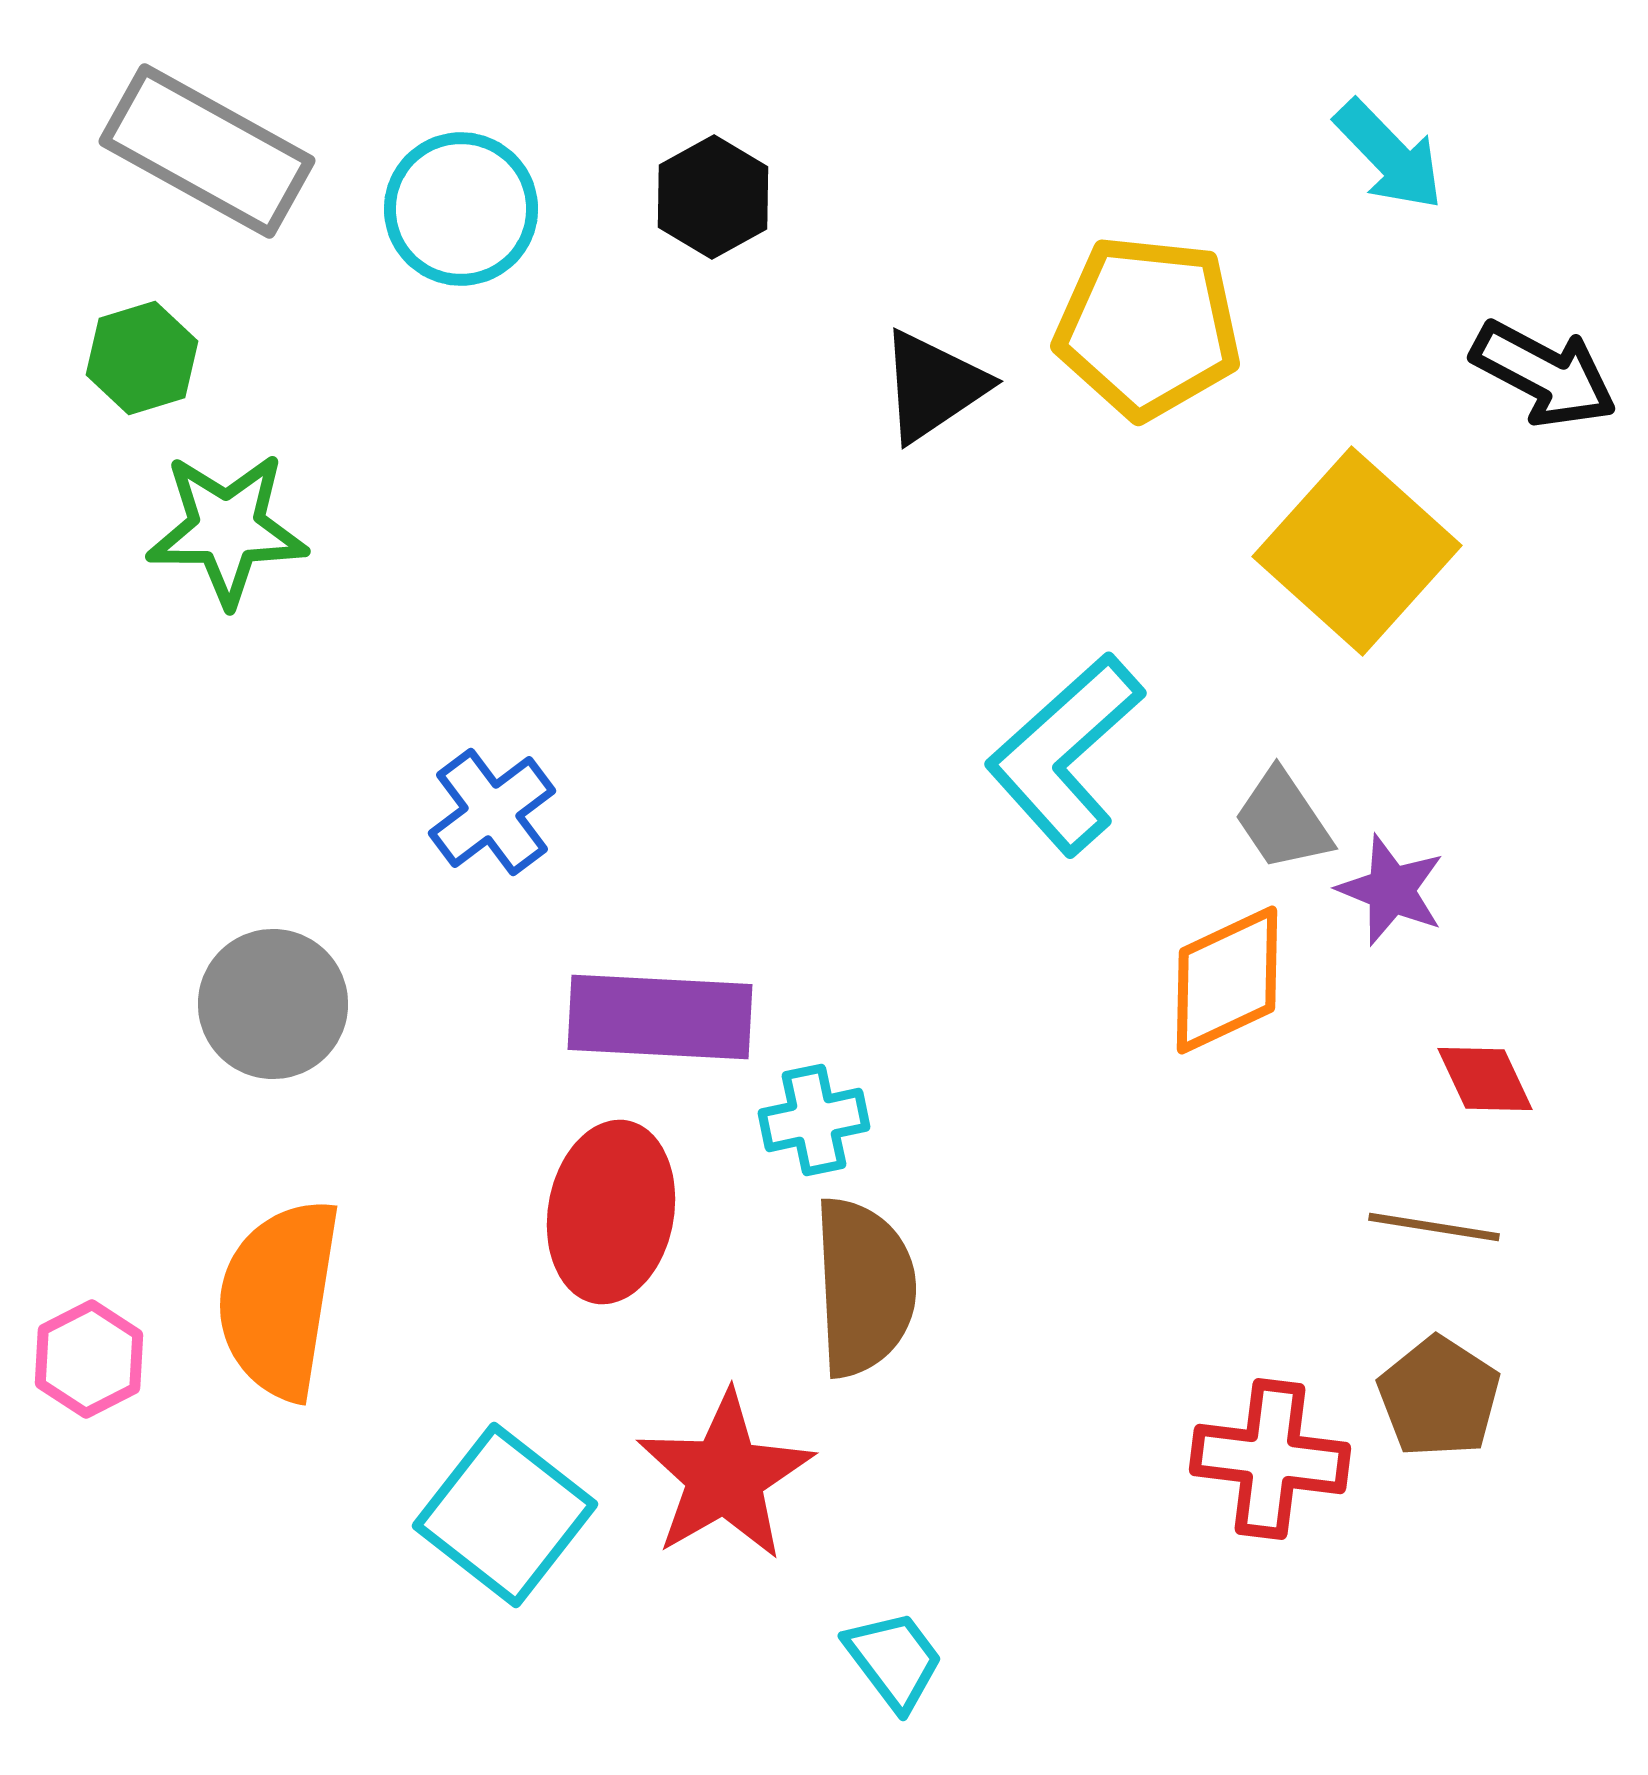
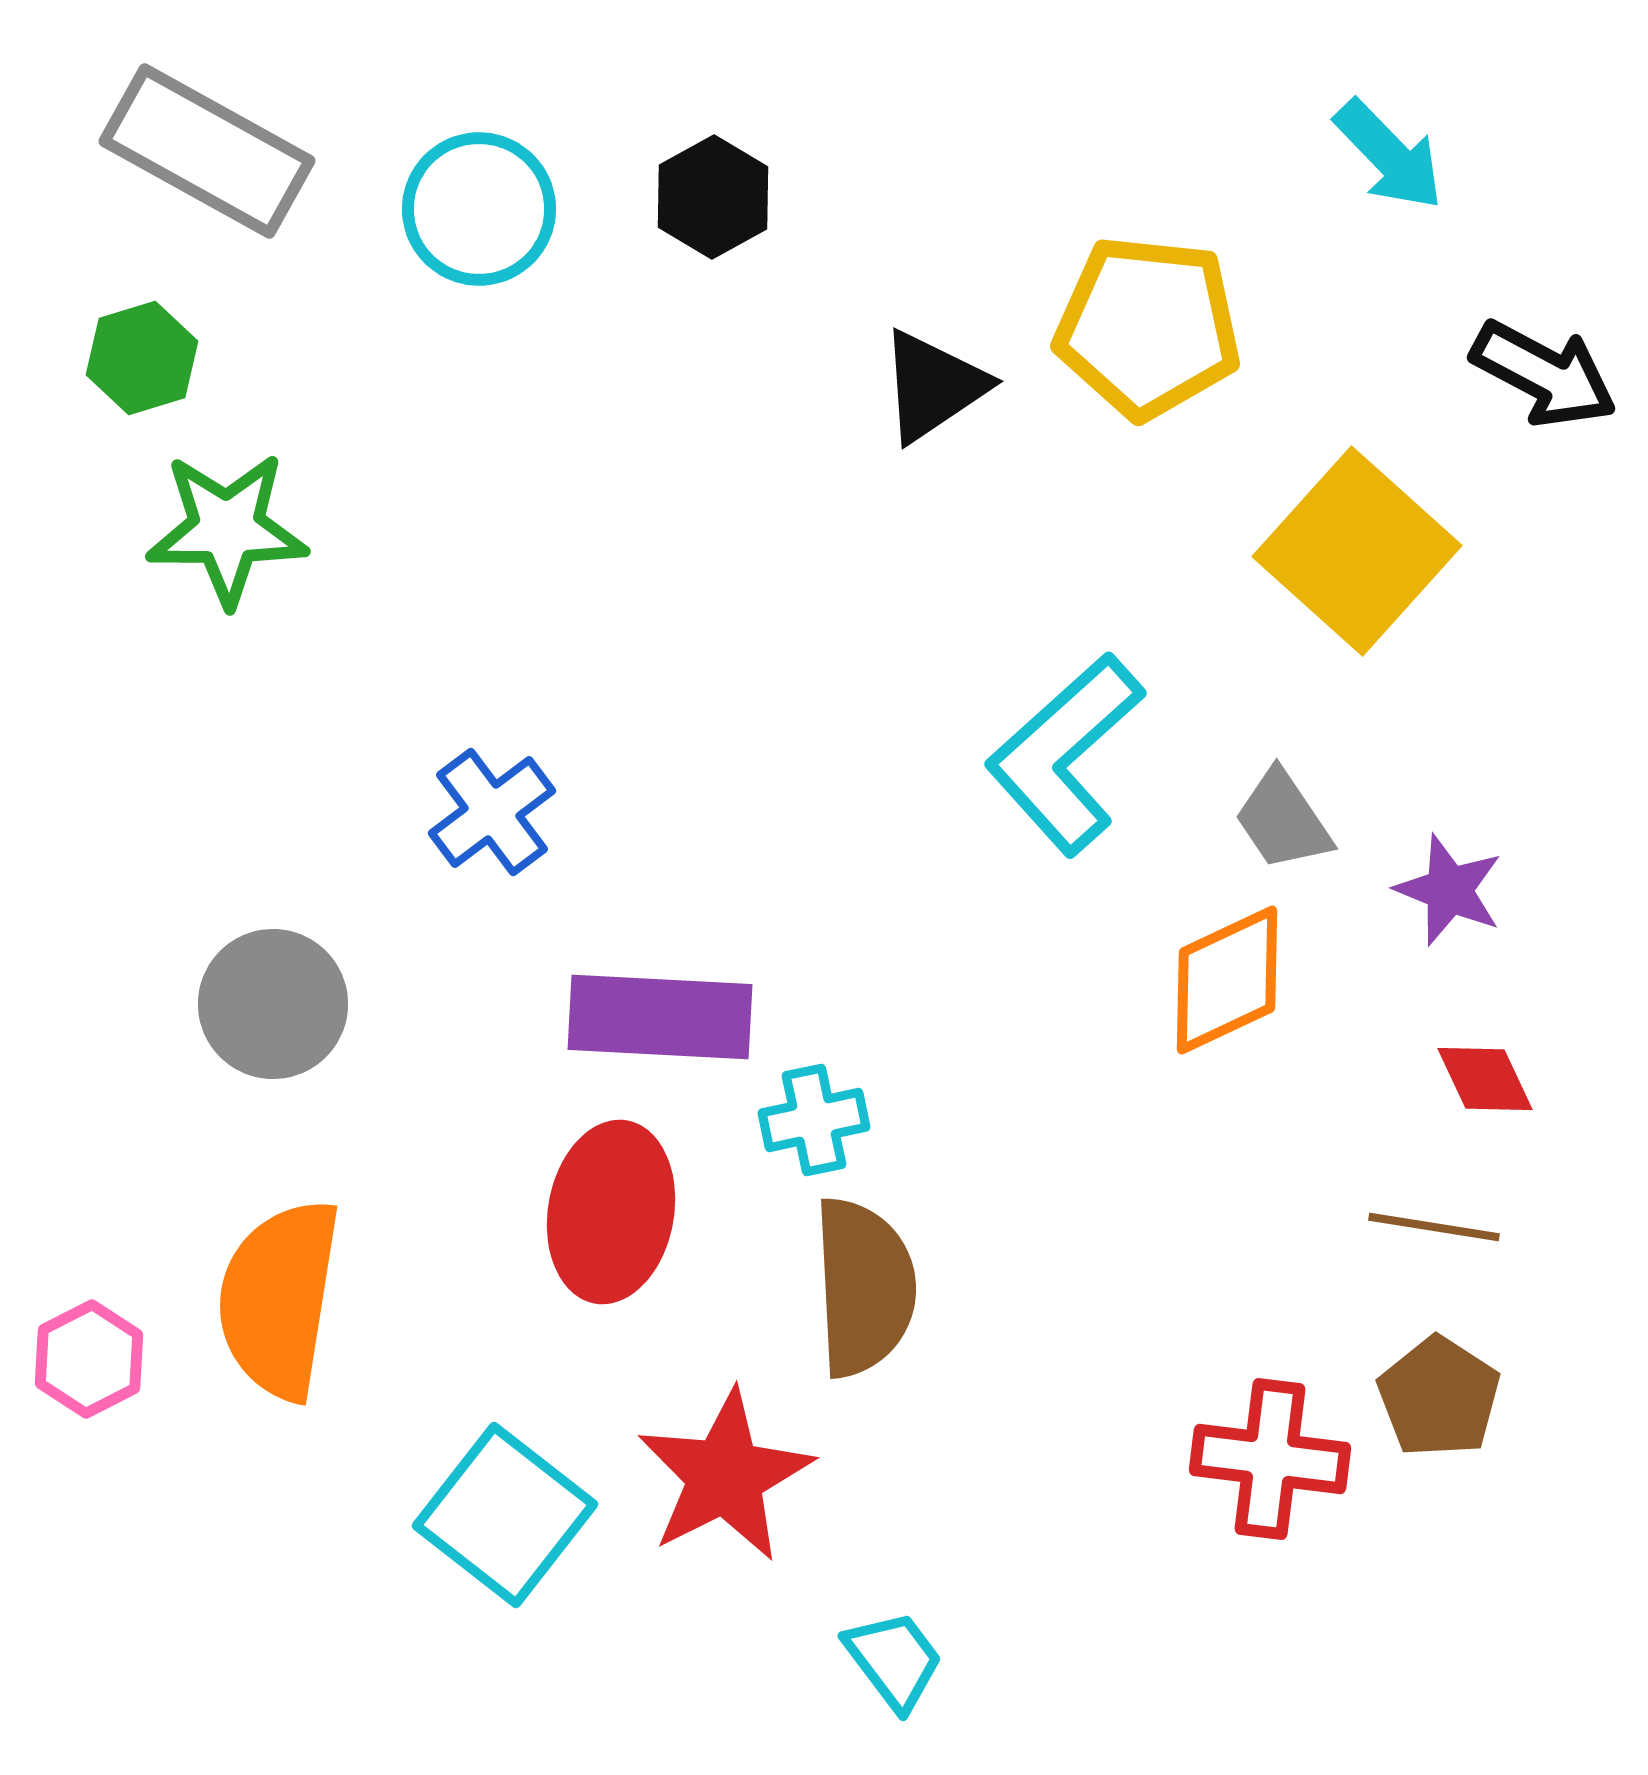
cyan circle: moved 18 px right
purple star: moved 58 px right
red star: rotated 3 degrees clockwise
